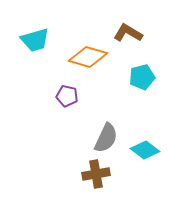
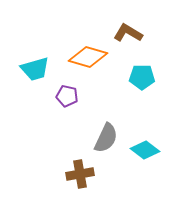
cyan trapezoid: moved 29 px down
cyan pentagon: rotated 15 degrees clockwise
brown cross: moved 16 px left
